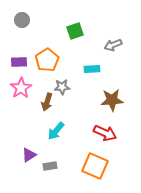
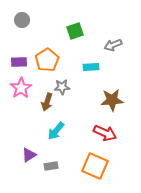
cyan rectangle: moved 1 px left, 2 px up
gray rectangle: moved 1 px right
